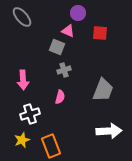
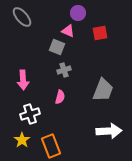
red square: rotated 14 degrees counterclockwise
yellow star: rotated 14 degrees counterclockwise
